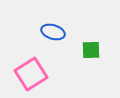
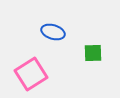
green square: moved 2 px right, 3 px down
